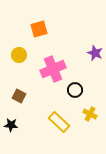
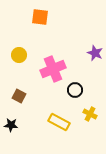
orange square: moved 1 px right, 12 px up; rotated 24 degrees clockwise
yellow rectangle: rotated 15 degrees counterclockwise
